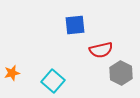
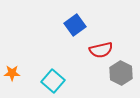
blue square: rotated 30 degrees counterclockwise
orange star: rotated 14 degrees clockwise
